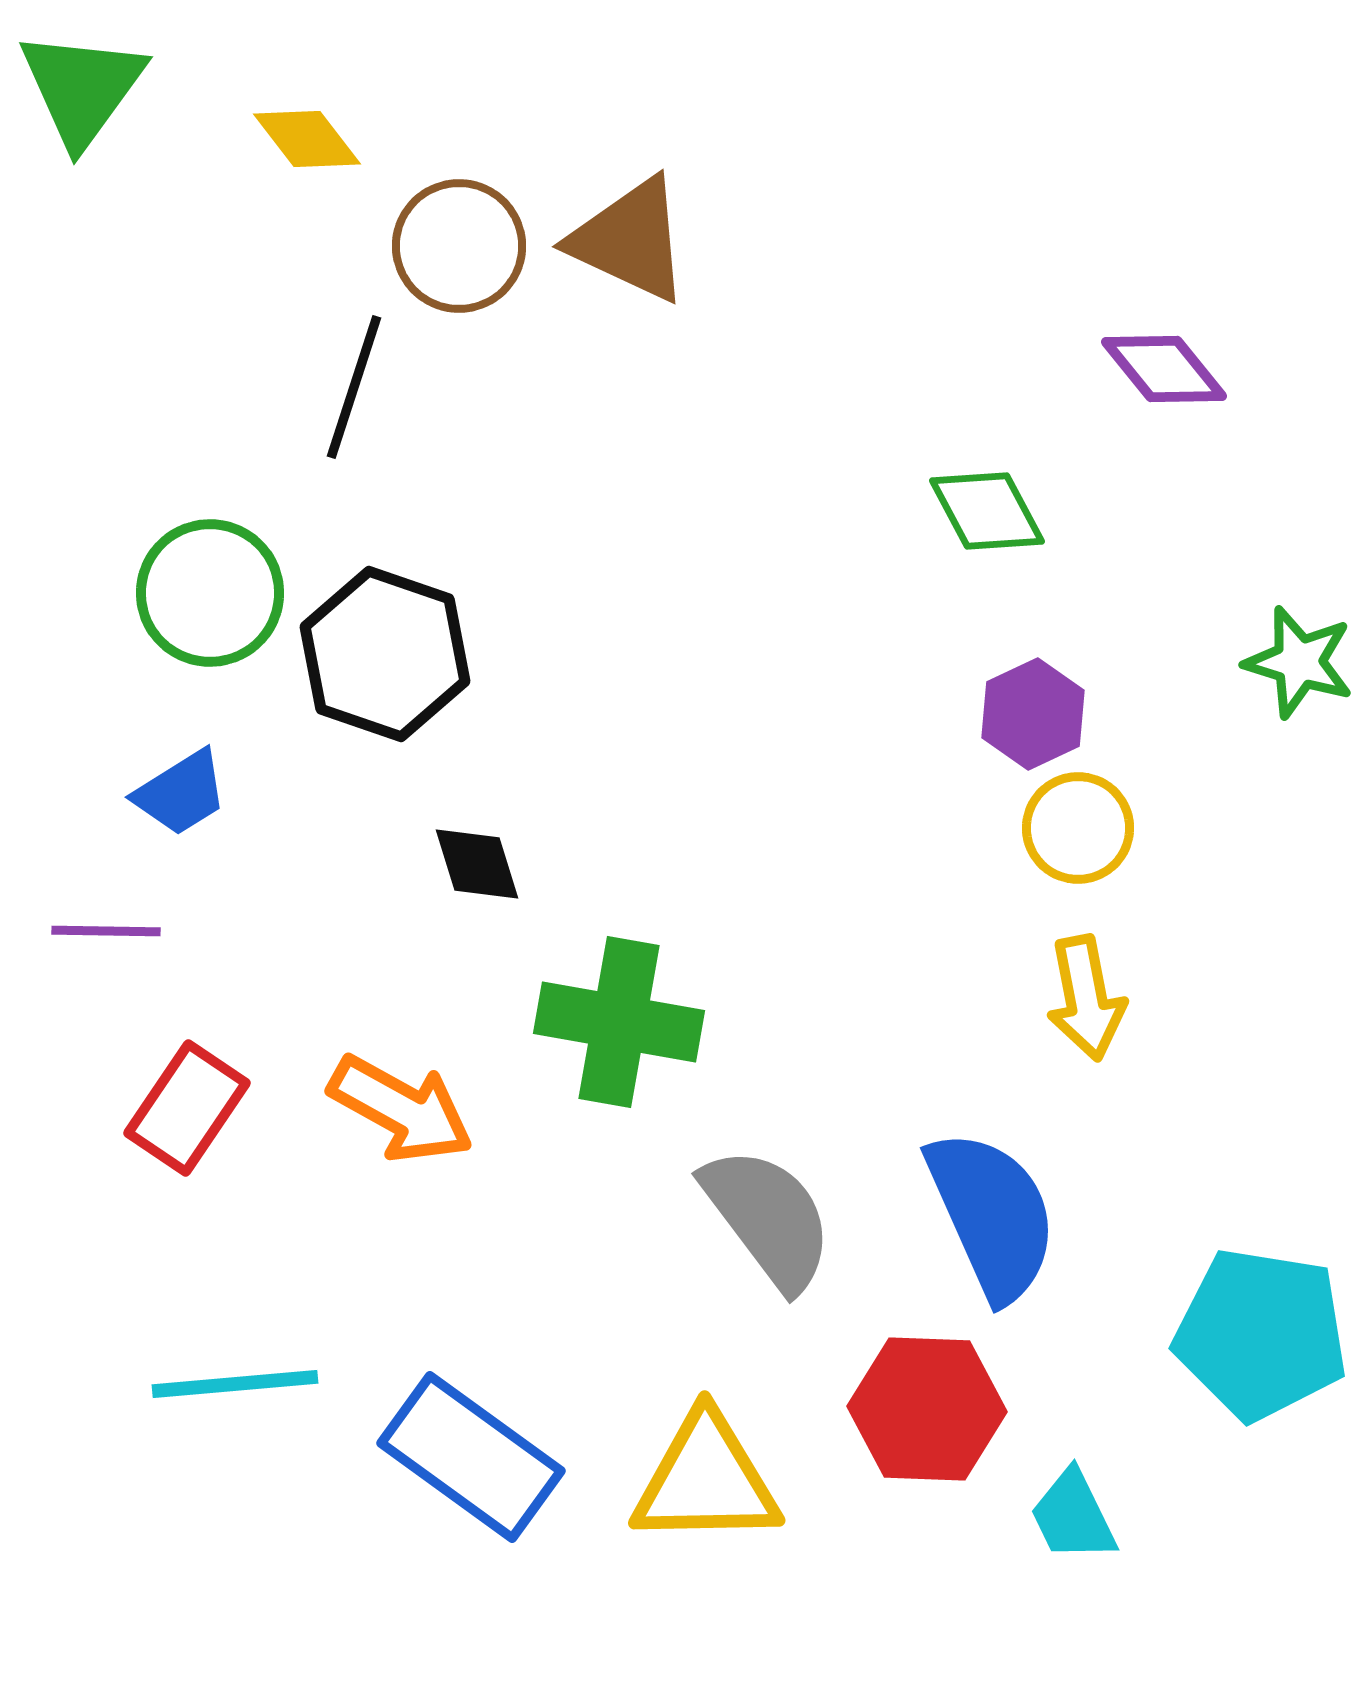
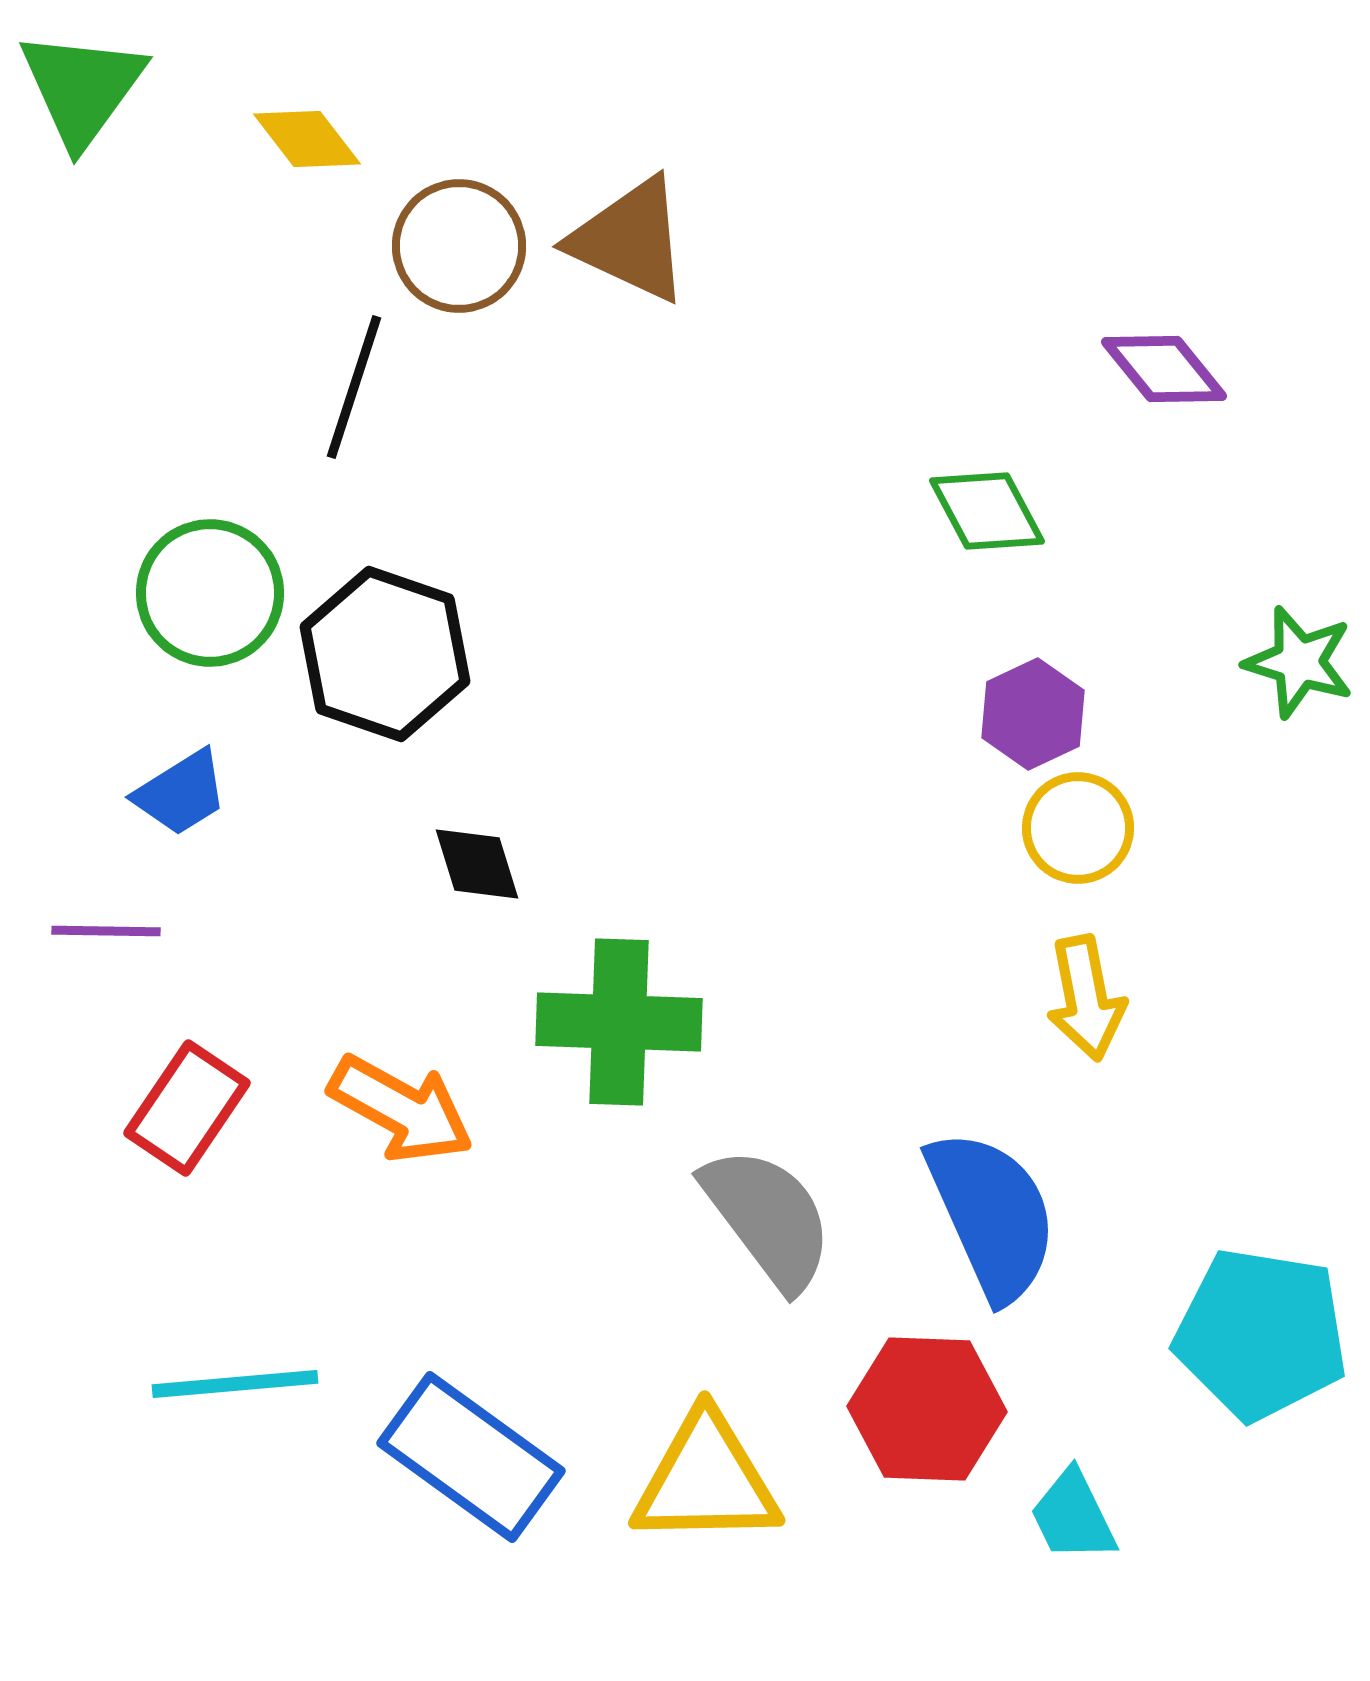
green cross: rotated 8 degrees counterclockwise
